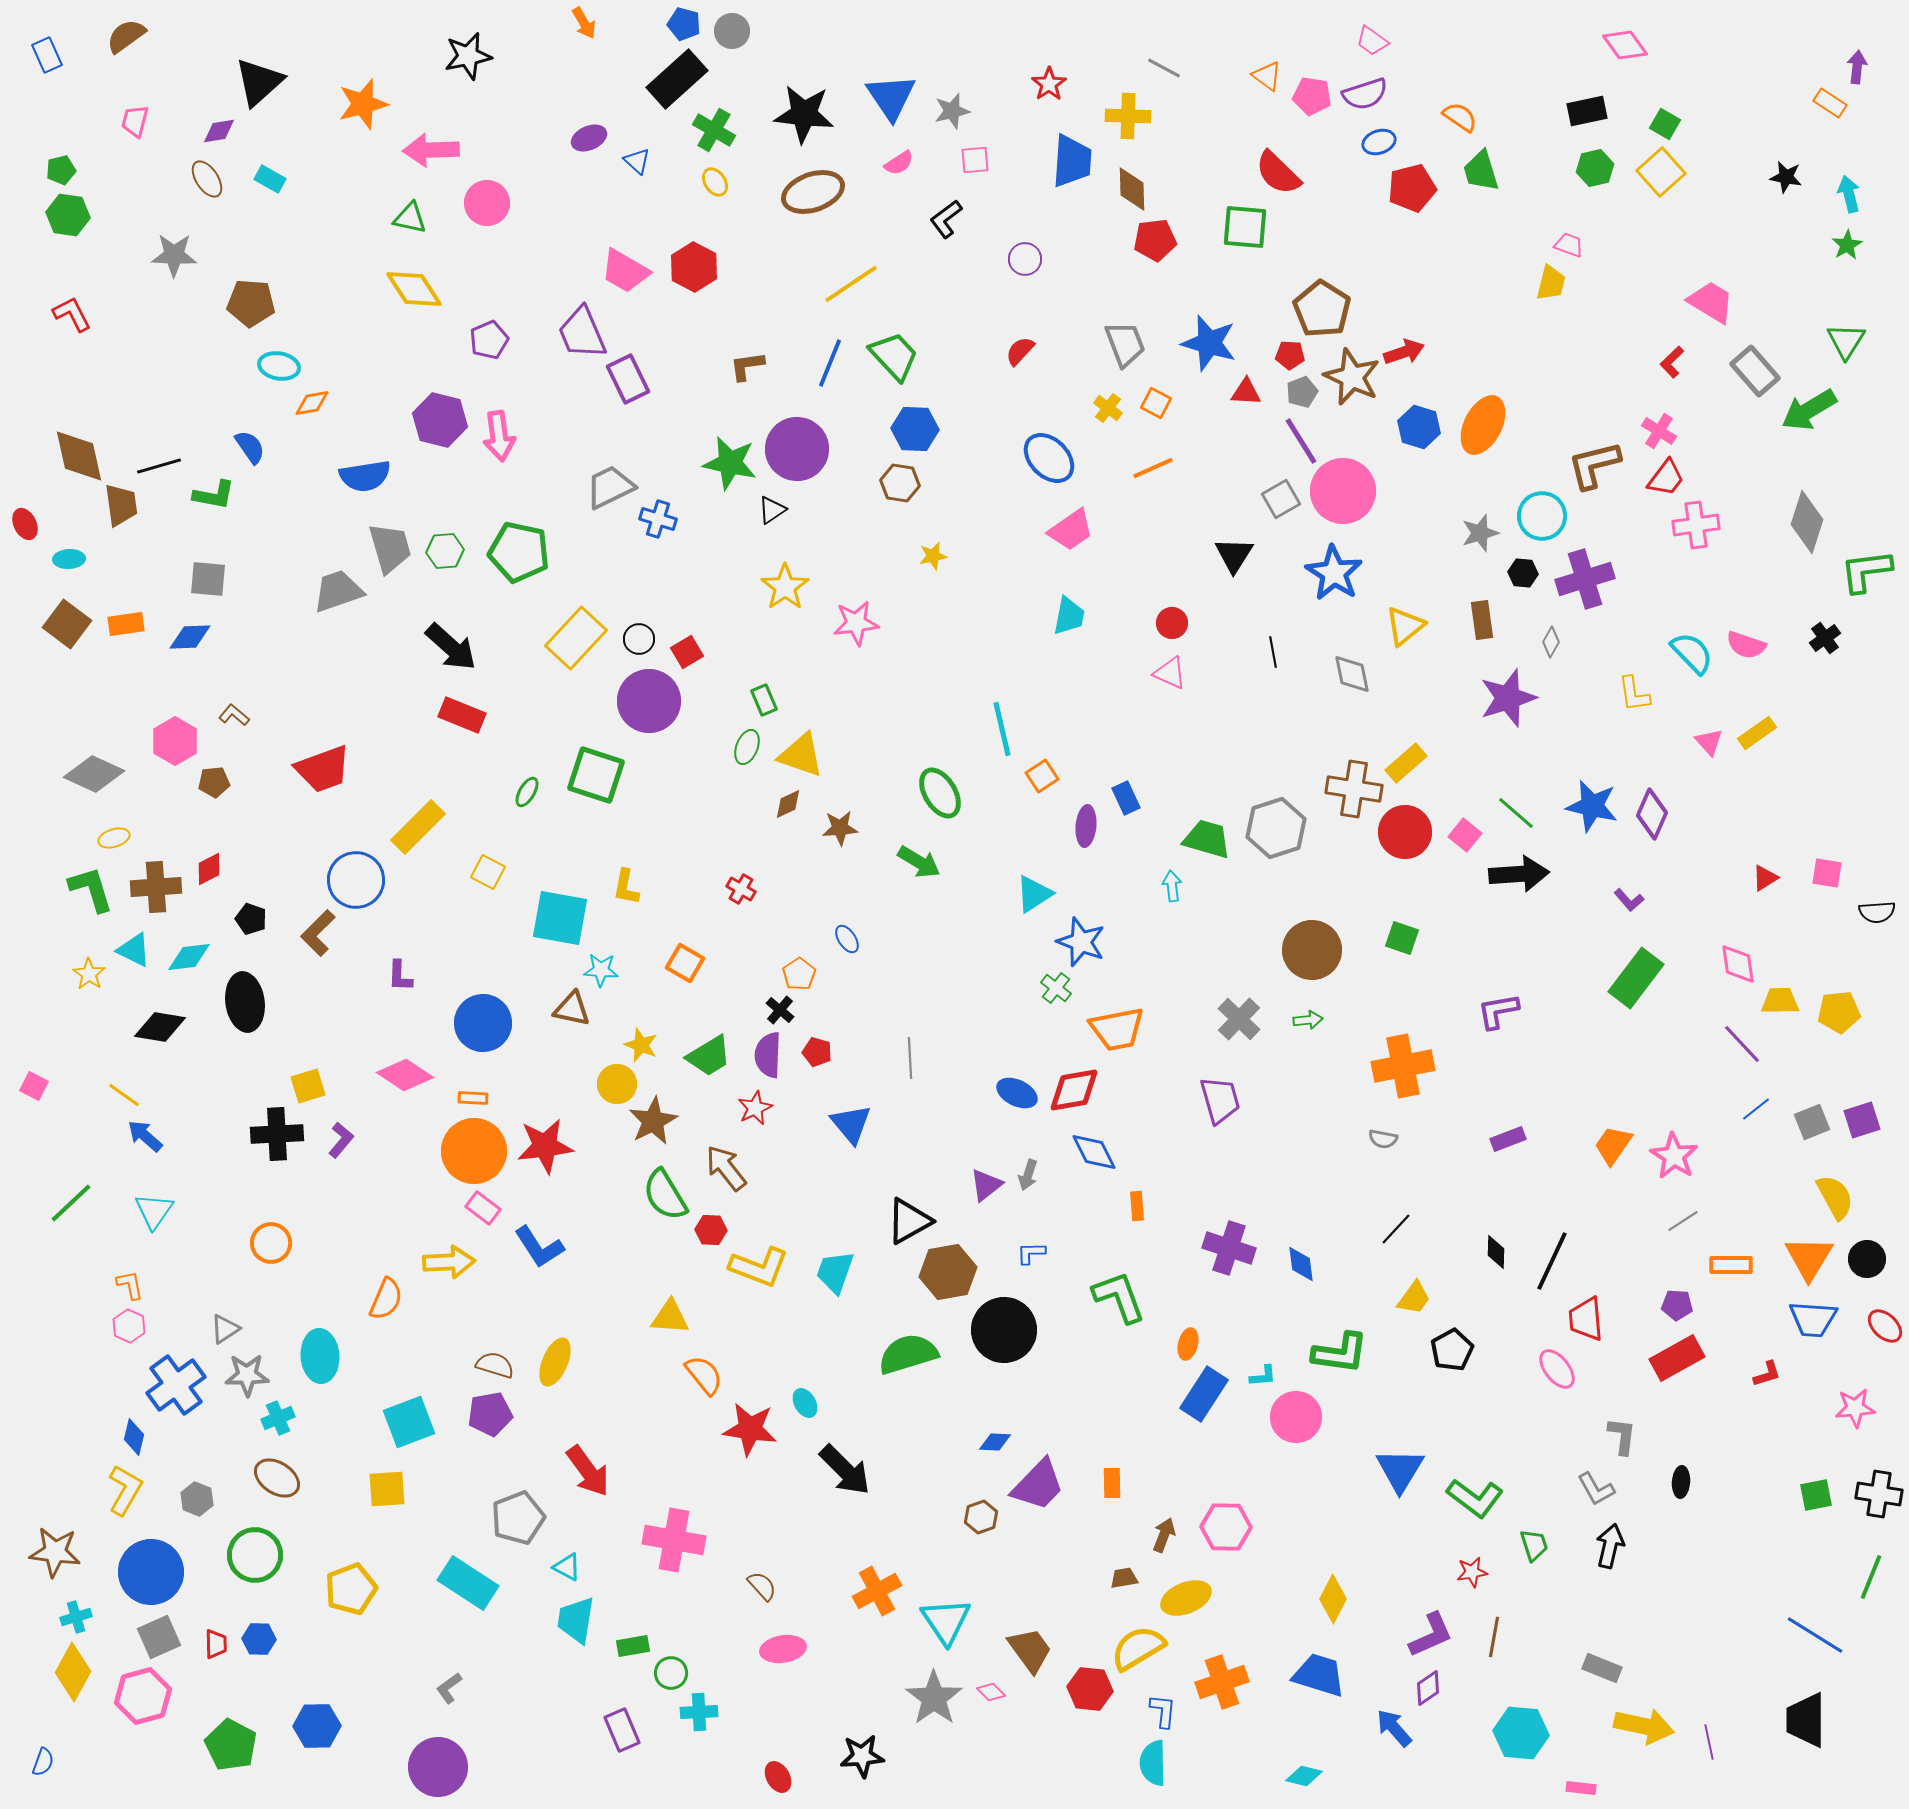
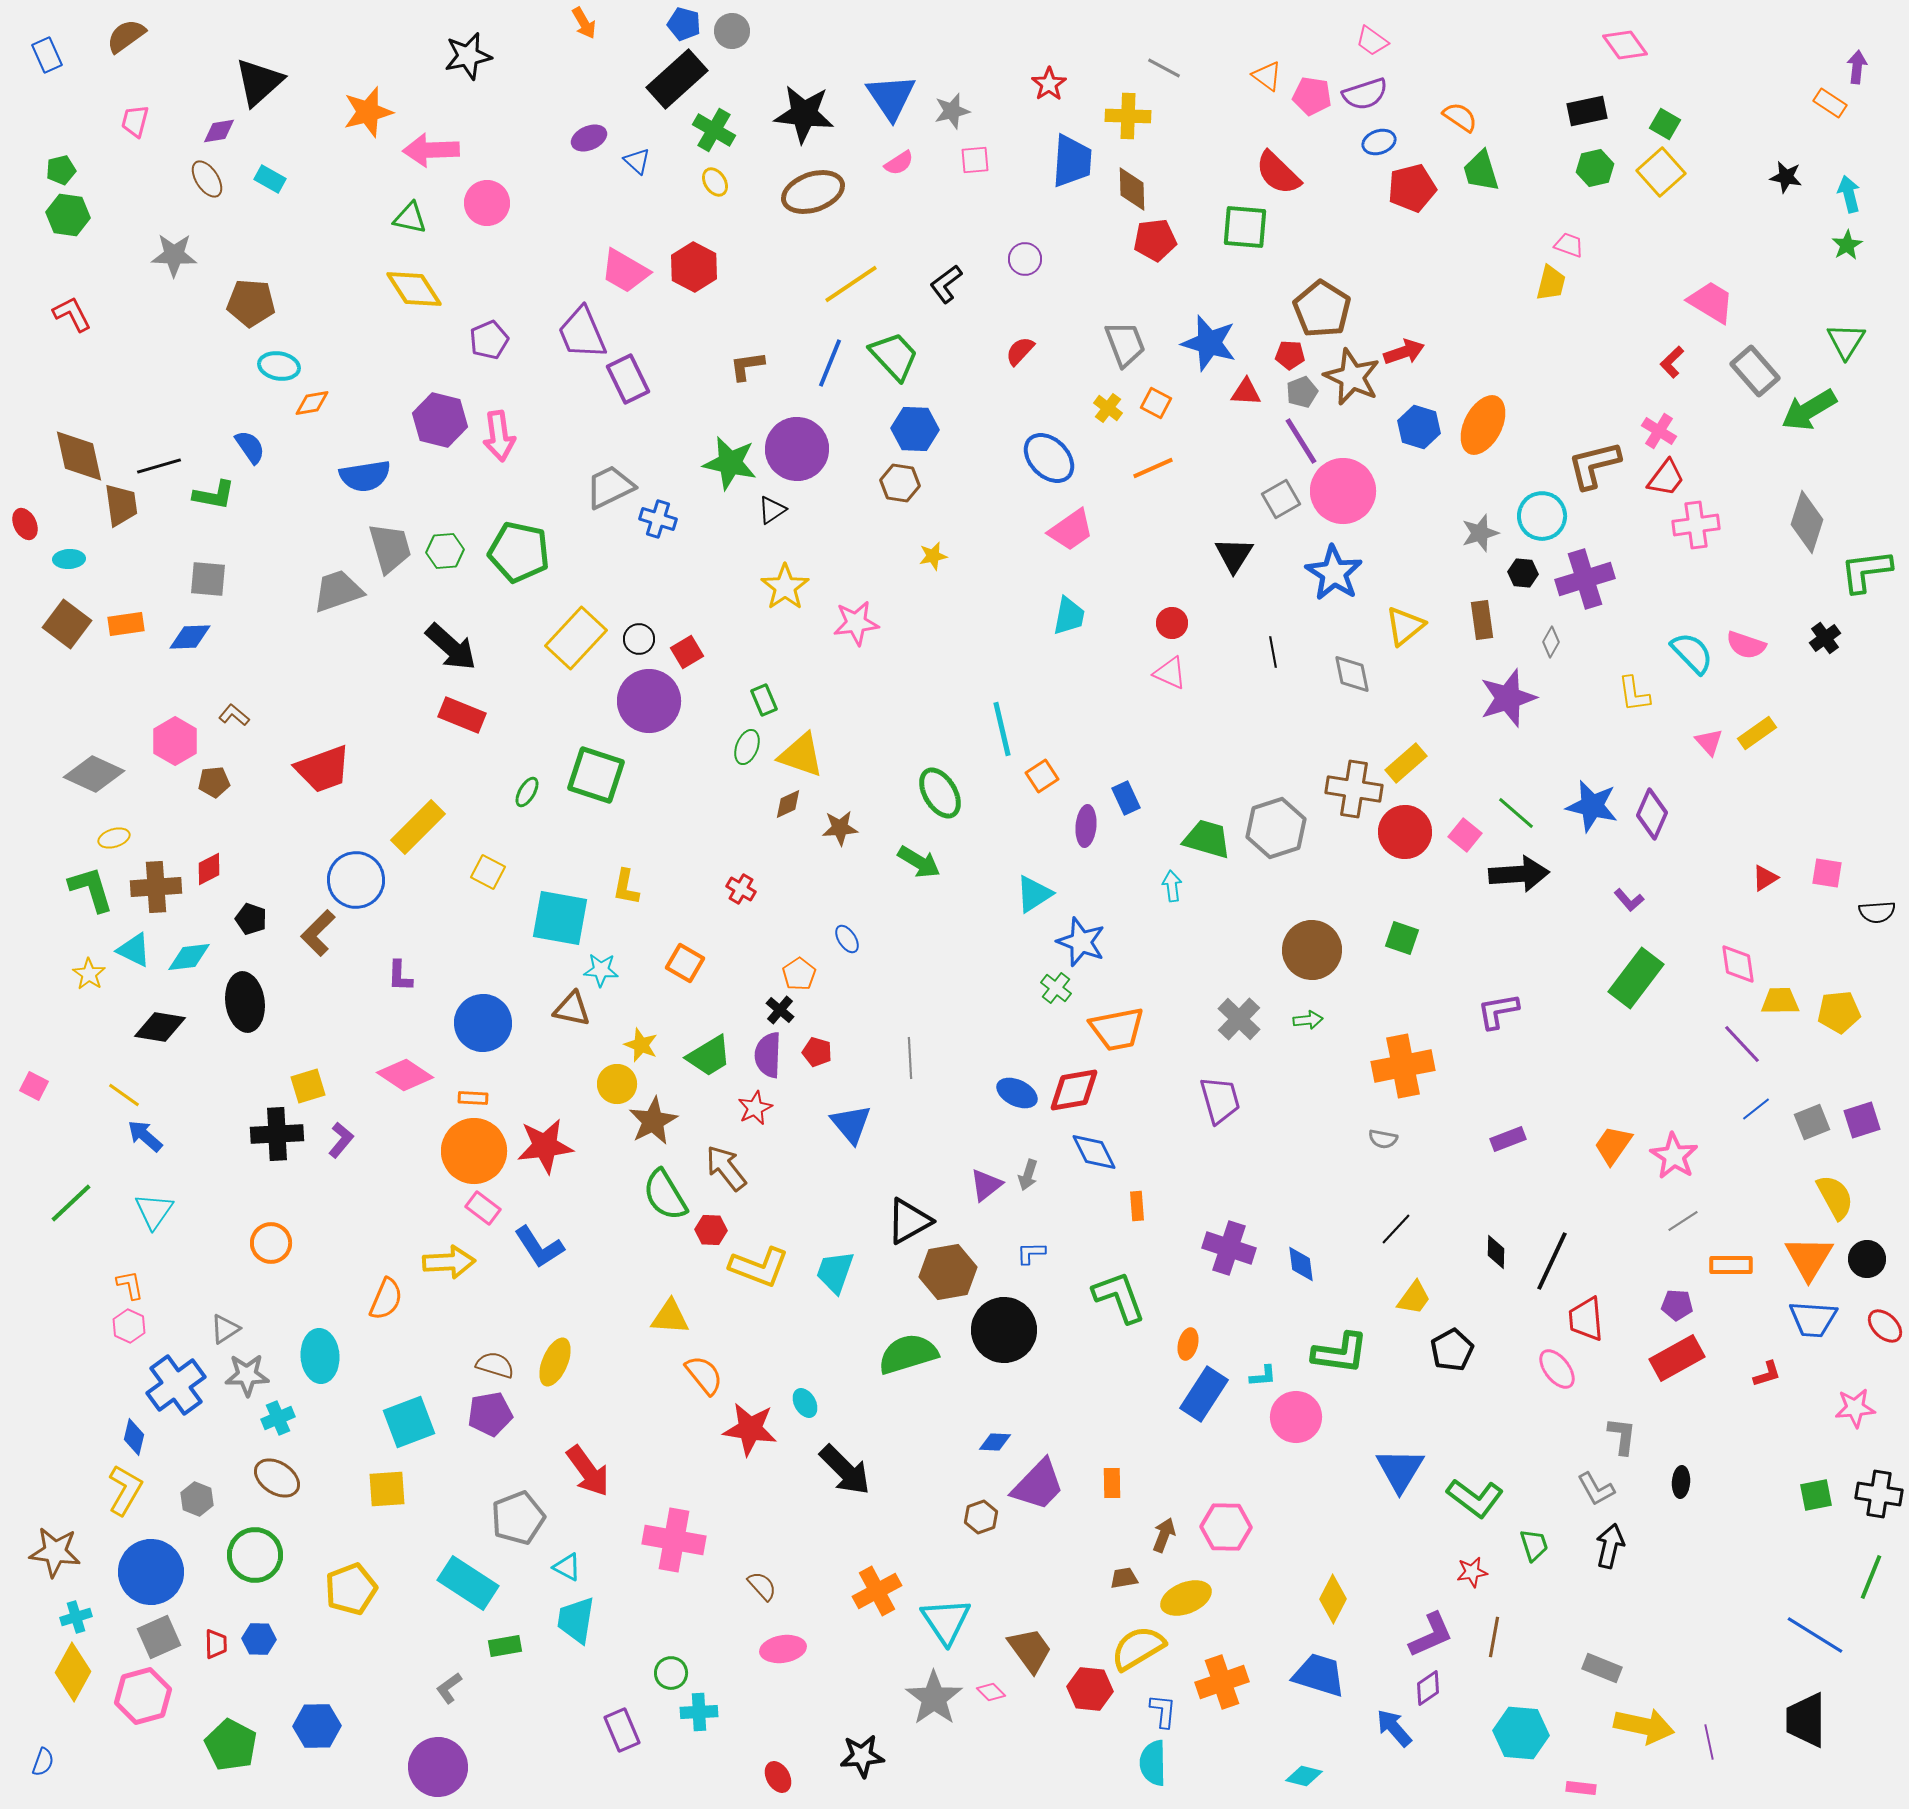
orange star at (363, 104): moved 5 px right, 8 px down
black L-shape at (946, 219): moved 65 px down
green rectangle at (633, 1646): moved 128 px left
